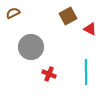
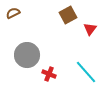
brown square: moved 1 px up
red triangle: rotated 40 degrees clockwise
gray circle: moved 4 px left, 8 px down
cyan line: rotated 40 degrees counterclockwise
